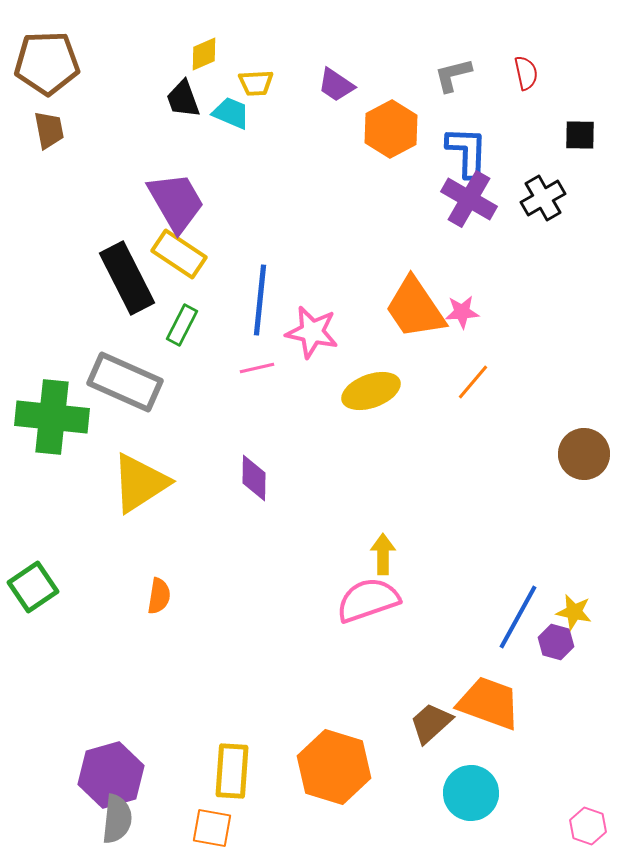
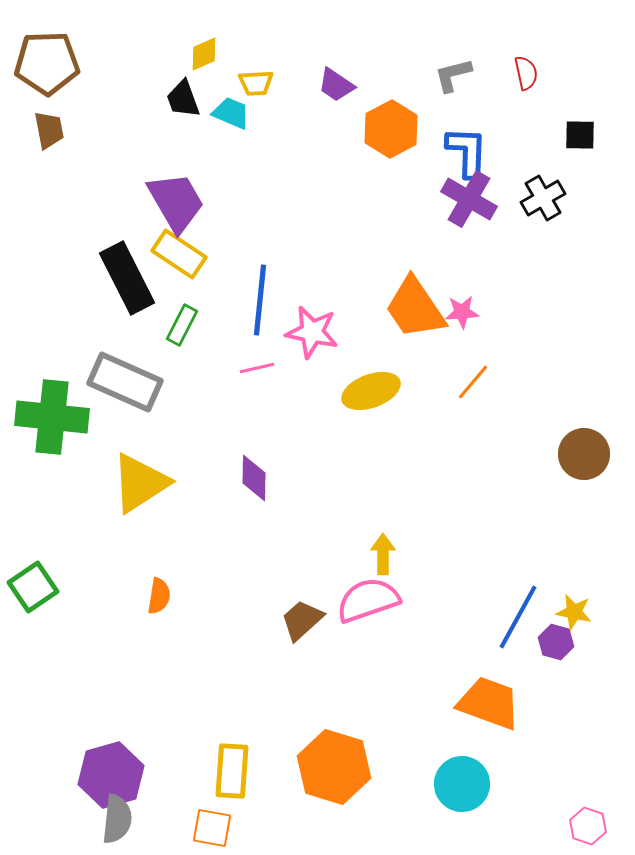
brown trapezoid at (431, 723): moved 129 px left, 103 px up
cyan circle at (471, 793): moved 9 px left, 9 px up
